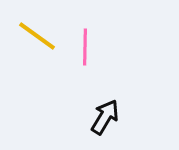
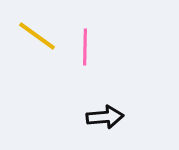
black arrow: rotated 54 degrees clockwise
